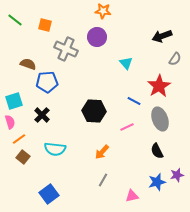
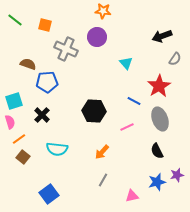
cyan semicircle: moved 2 px right
